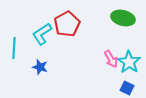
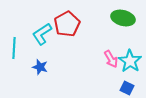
cyan star: moved 1 px right, 1 px up
